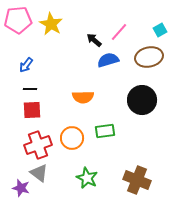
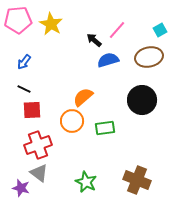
pink line: moved 2 px left, 2 px up
blue arrow: moved 2 px left, 3 px up
black line: moved 6 px left; rotated 24 degrees clockwise
orange semicircle: rotated 140 degrees clockwise
green rectangle: moved 3 px up
orange circle: moved 17 px up
green star: moved 1 px left, 4 px down
